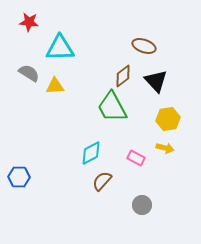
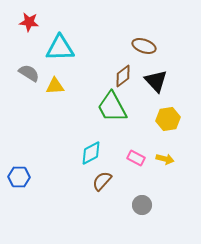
yellow arrow: moved 11 px down
